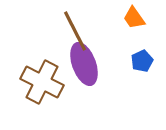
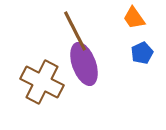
blue pentagon: moved 8 px up
